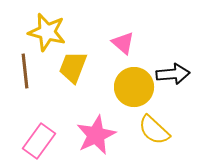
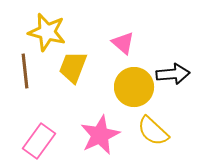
yellow semicircle: moved 1 px left, 1 px down
pink star: moved 4 px right
